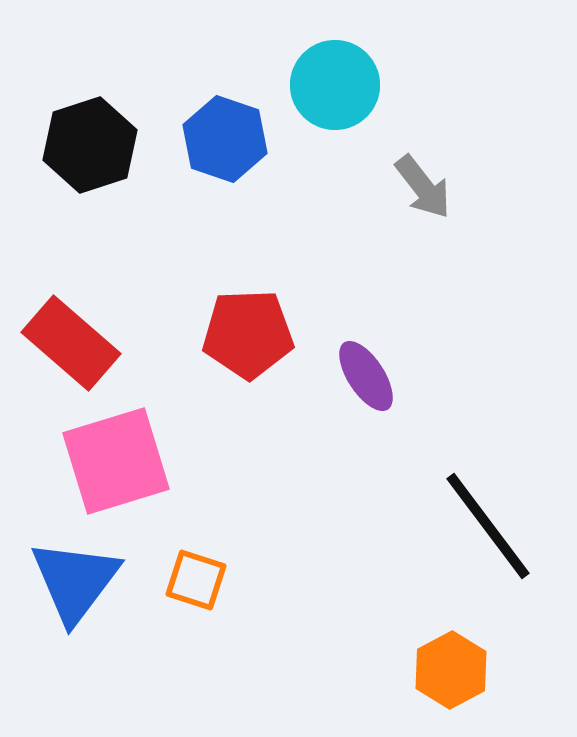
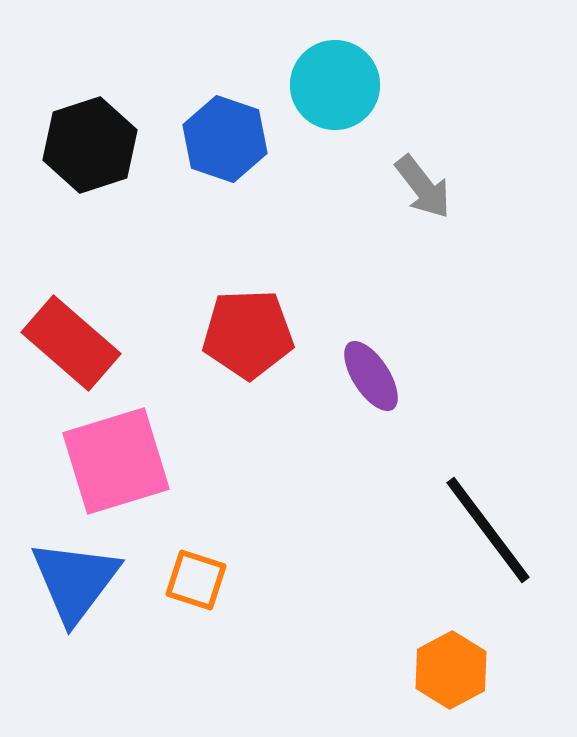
purple ellipse: moved 5 px right
black line: moved 4 px down
